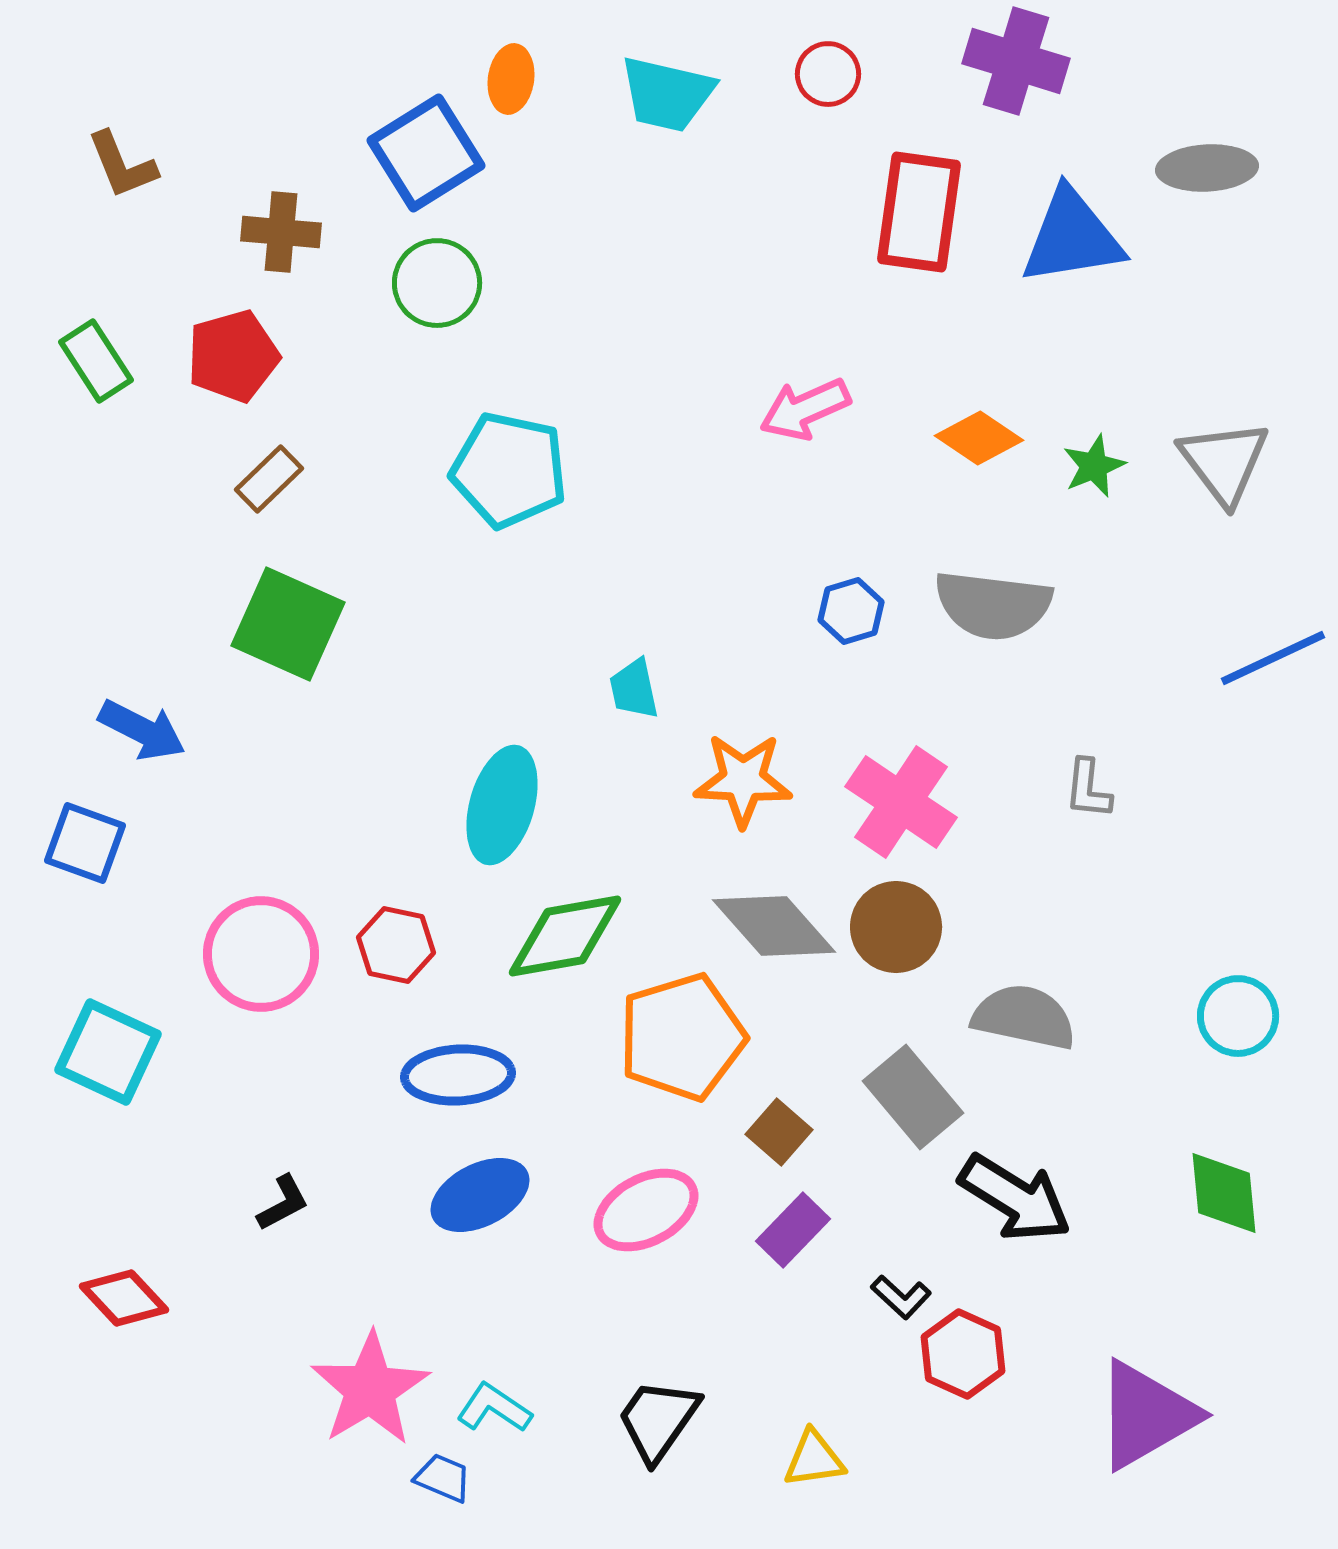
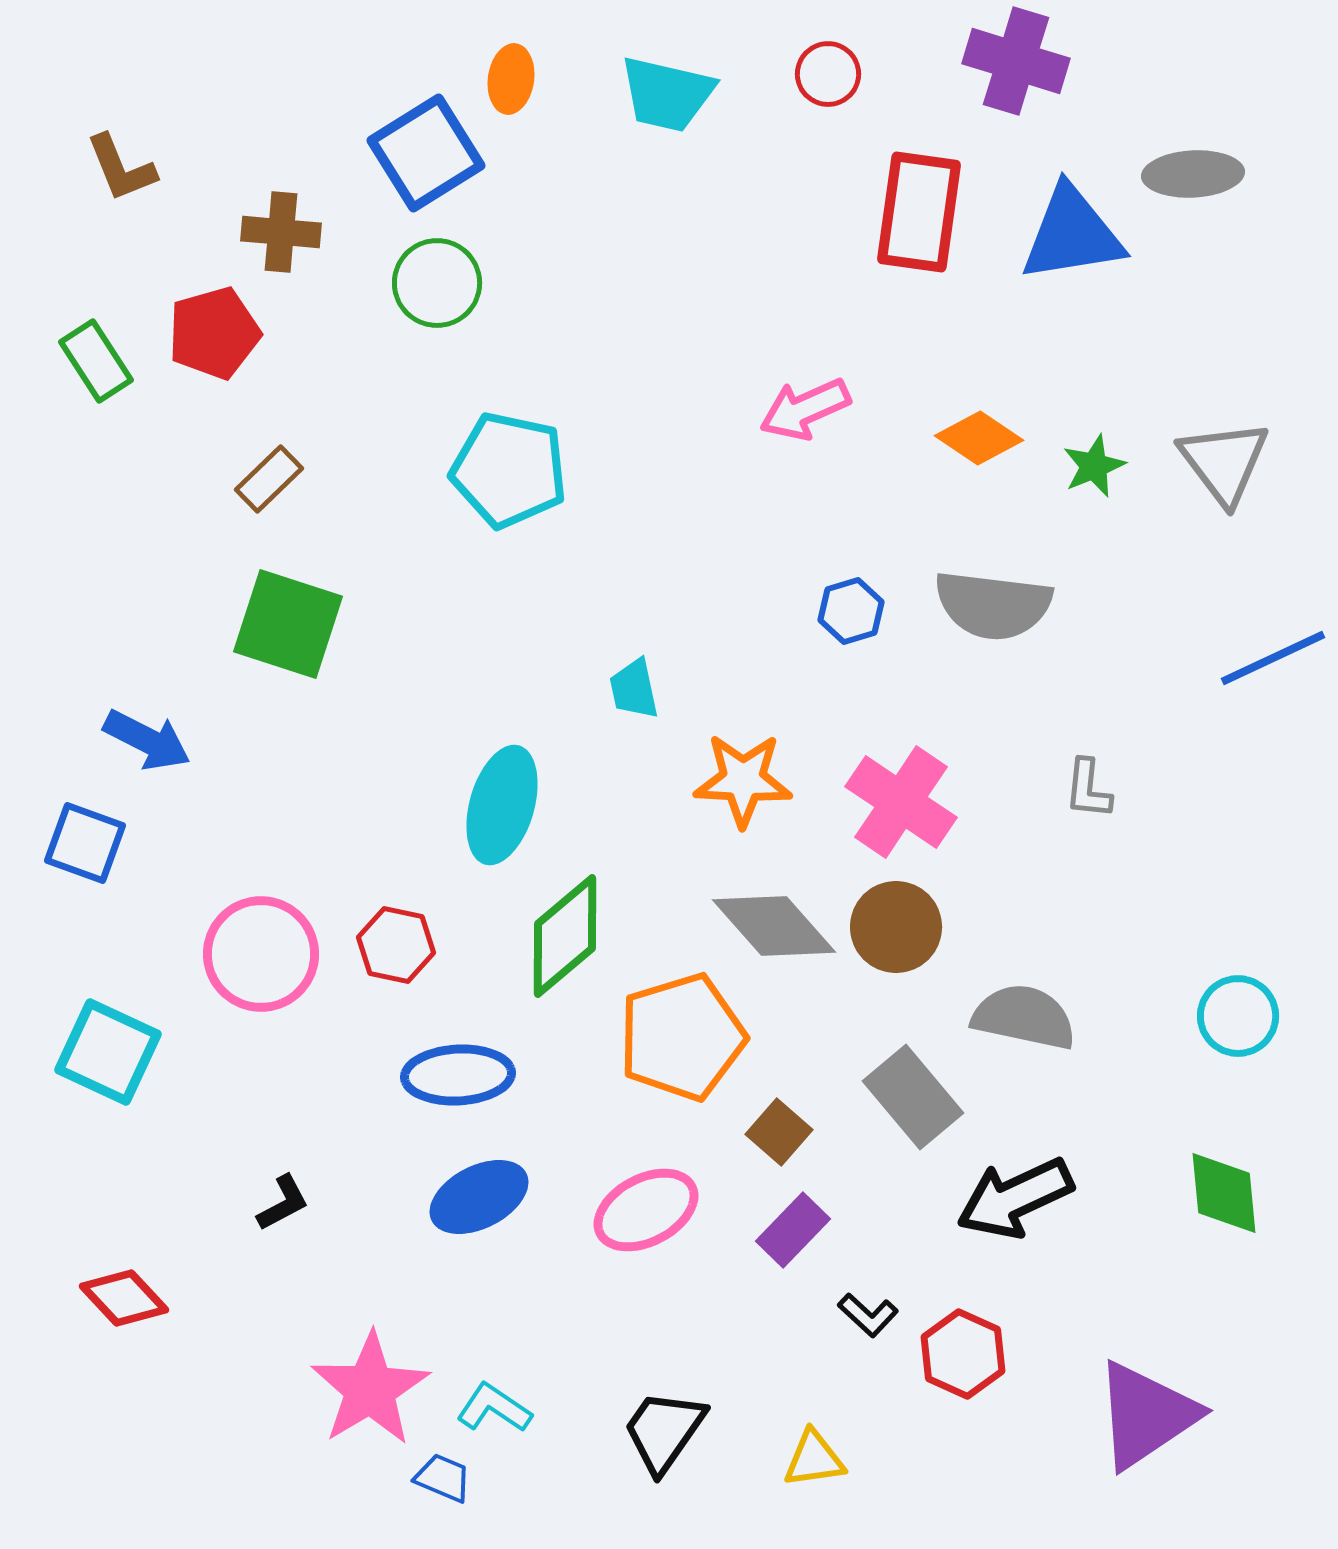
brown L-shape at (122, 165): moved 1 px left, 3 px down
gray ellipse at (1207, 168): moved 14 px left, 6 px down
blue triangle at (1072, 237): moved 3 px up
red pentagon at (233, 356): moved 19 px left, 23 px up
green square at (288, 624): rotated 6 degrees counterclockwise
blue arrow at (142, 730): moved 5 px right, 10 px down
green diamond at (565, 936): rotated 30 degrees counterclockwise
blue ellipse at (480, 1195): moved 1 px left, 2 px down
black arrow at (1015, 1198): rotated 123 degrees clockwise
black L-shape at (901, 1297): moved 33 px left, 18 px down
purple triangle at (1146, 1415): rotated 4 degrees counterclockwise
black trapezoid at (658, 1420): moved 6 px right, 11 px down
